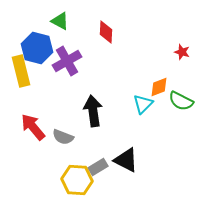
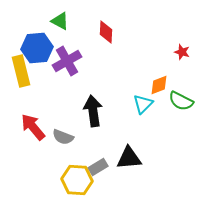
blue hexagon: rotated 20 degrees counterclockwise
orange diamond: moved 2 px up
black triangle: moved 3 px right, 2 px up; rotated 32 degrees counterclockwise
